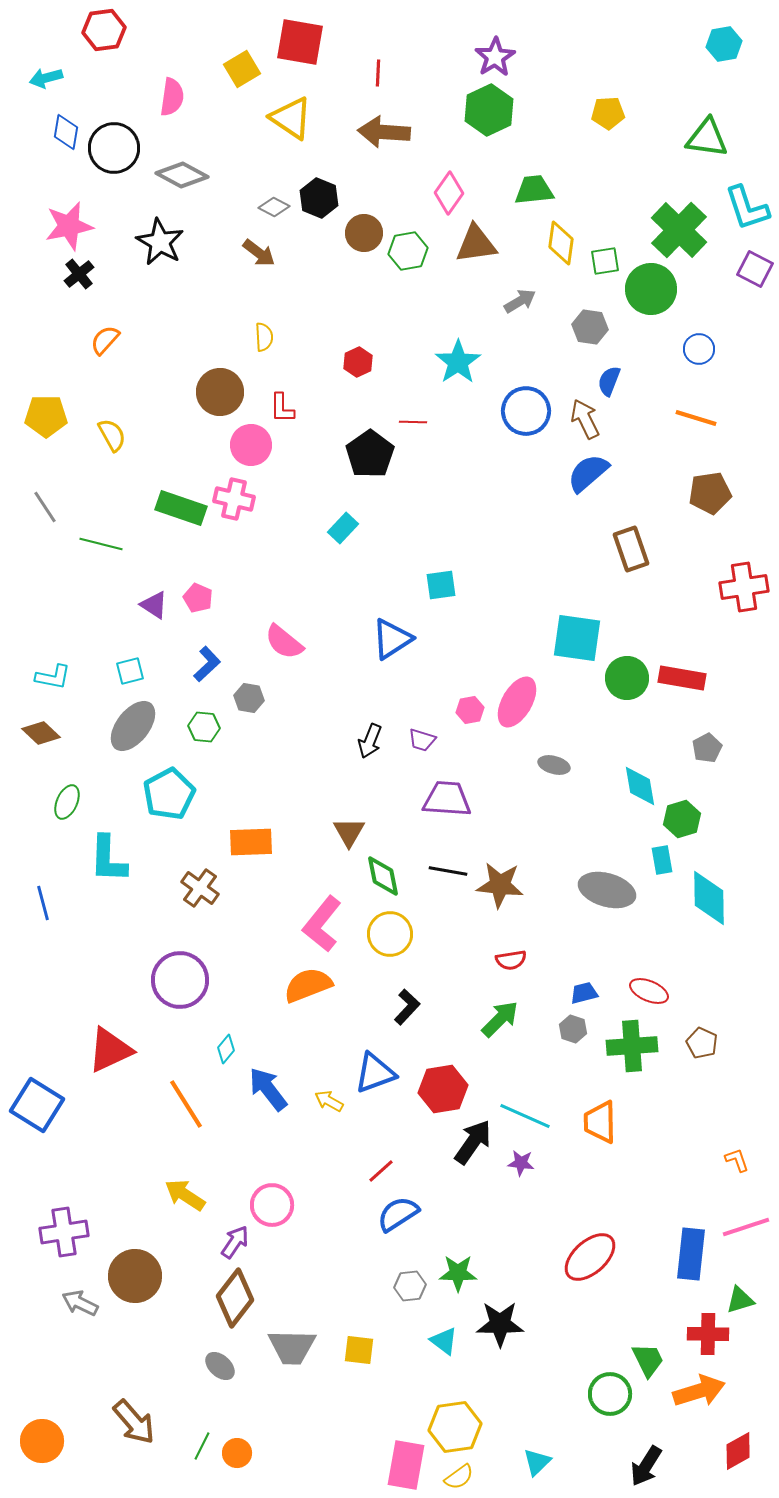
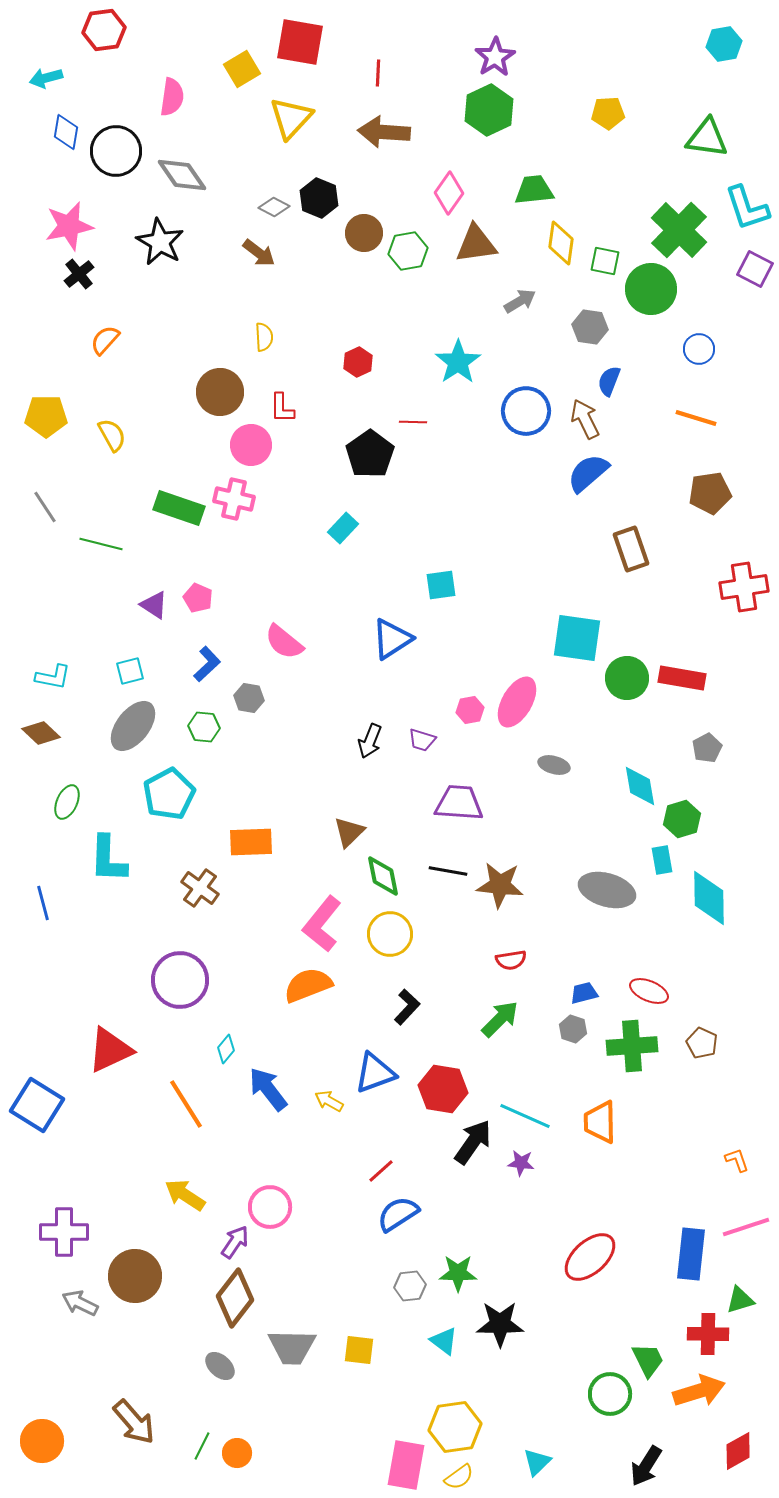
yellow triangle at (291, 118): rotated 39 degrees clockwise
black circle at (114, 148): moved 2 px right, 3 px down
gray diamond at (182, 175): rotated 27 degrees clockwise
green square at (605, 261): rotated 20 degrees clockwise
green rectangle at (181, 508): moved 2 px left
purple trapezoid at (447, 799): moved 12 px right, 4 px down
brown triangle at (349, 832): rotated 16 degrees clockwise
red hexagon at (443, 1089): rotated 18 degrees clockwise
pink circle at (272, 1205): moved 2 px left, 2 px down
purple cross at (64, 1232): rotated 9 degrees clockwise
